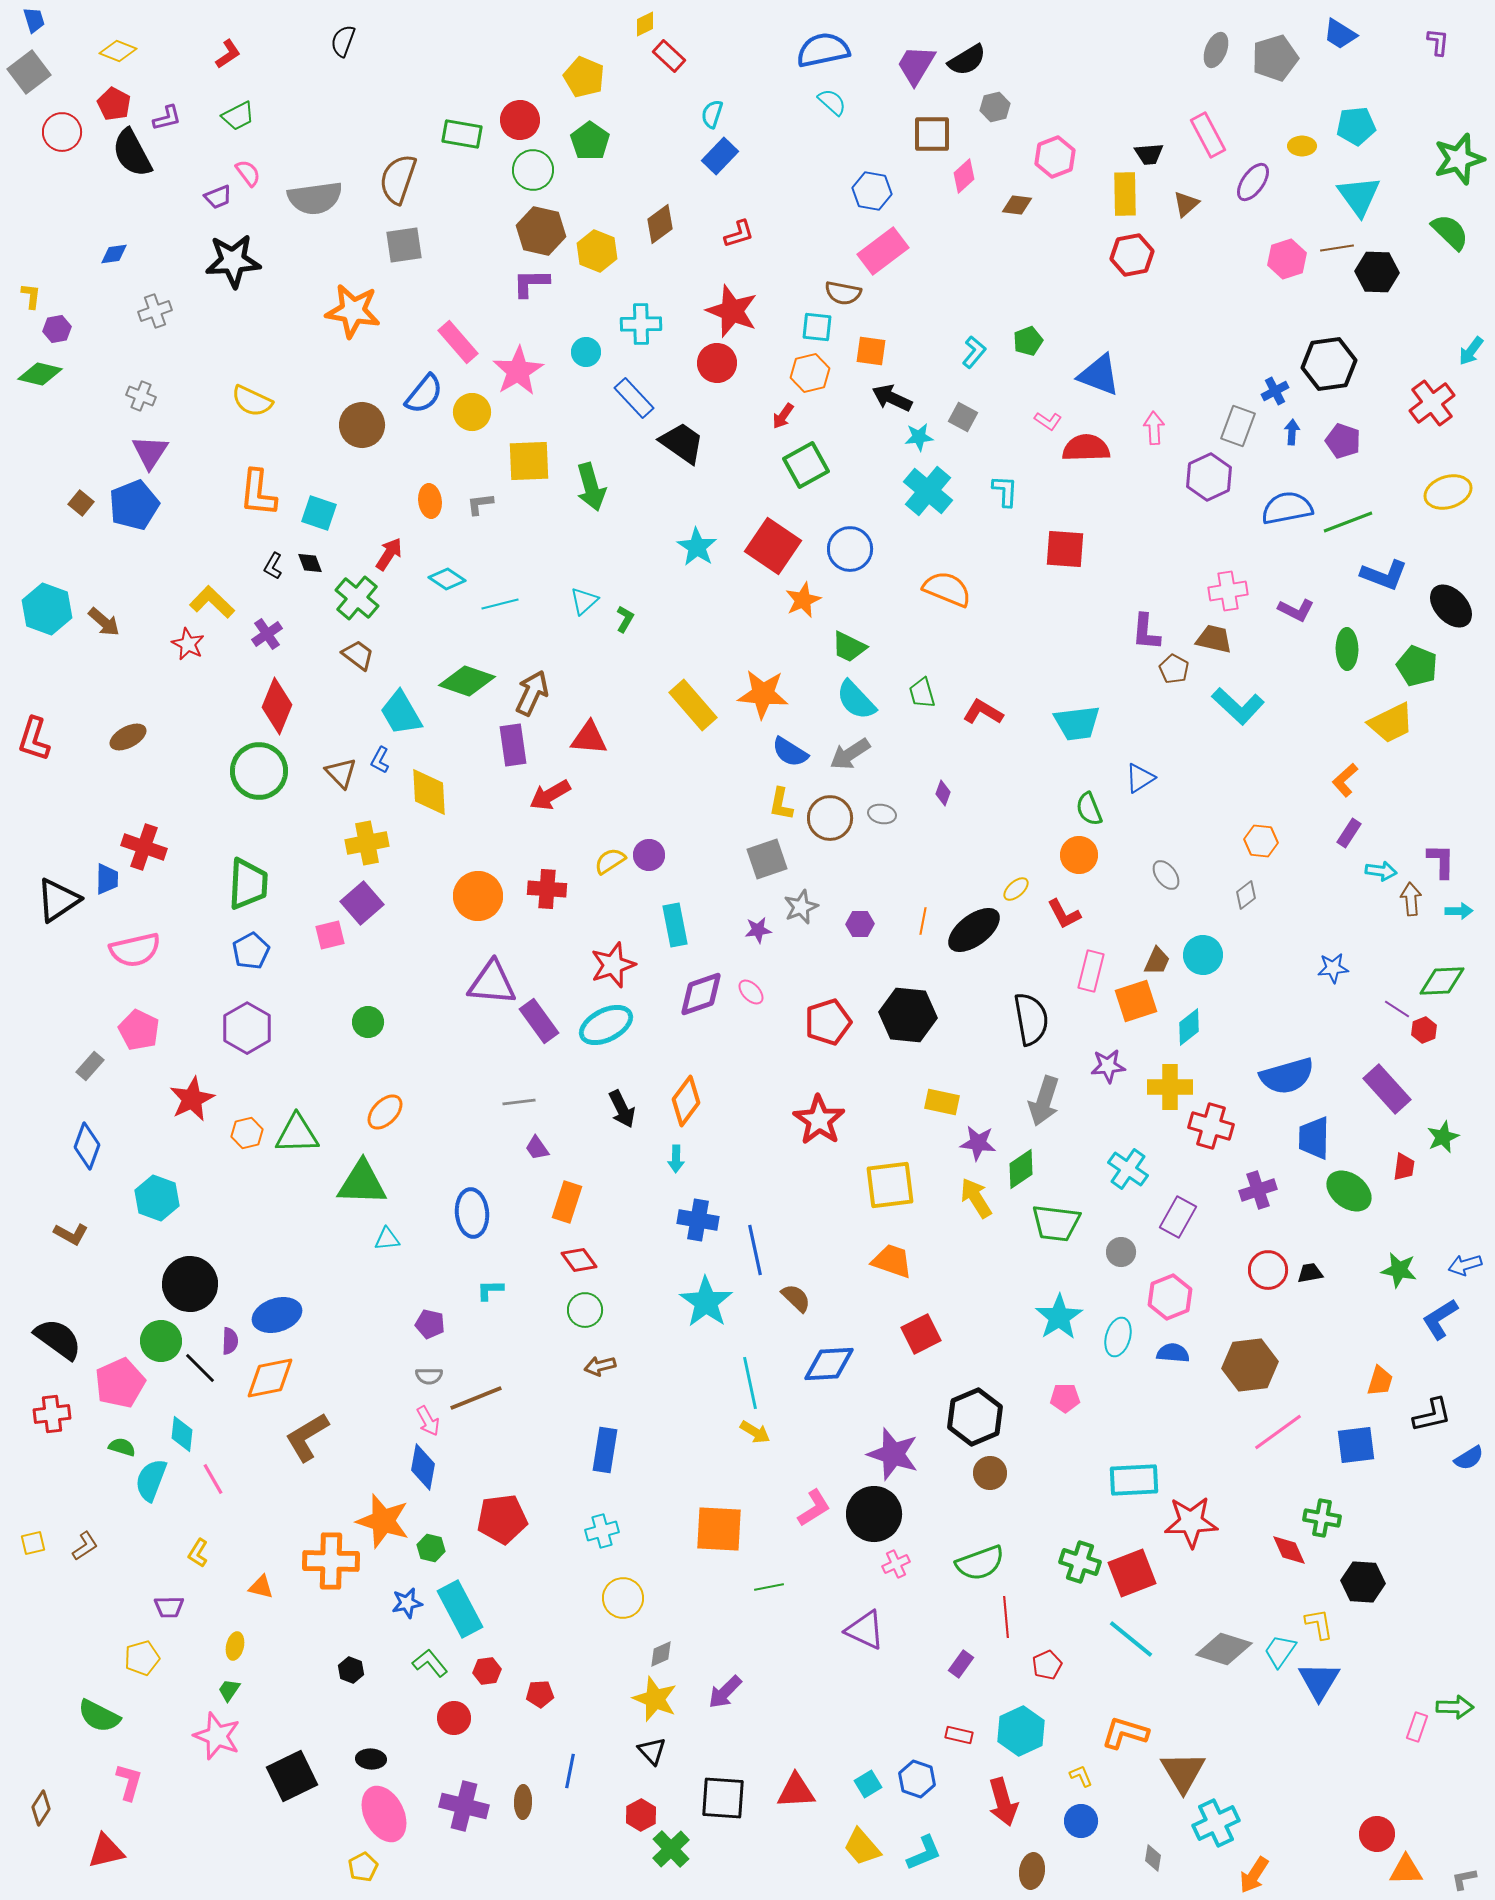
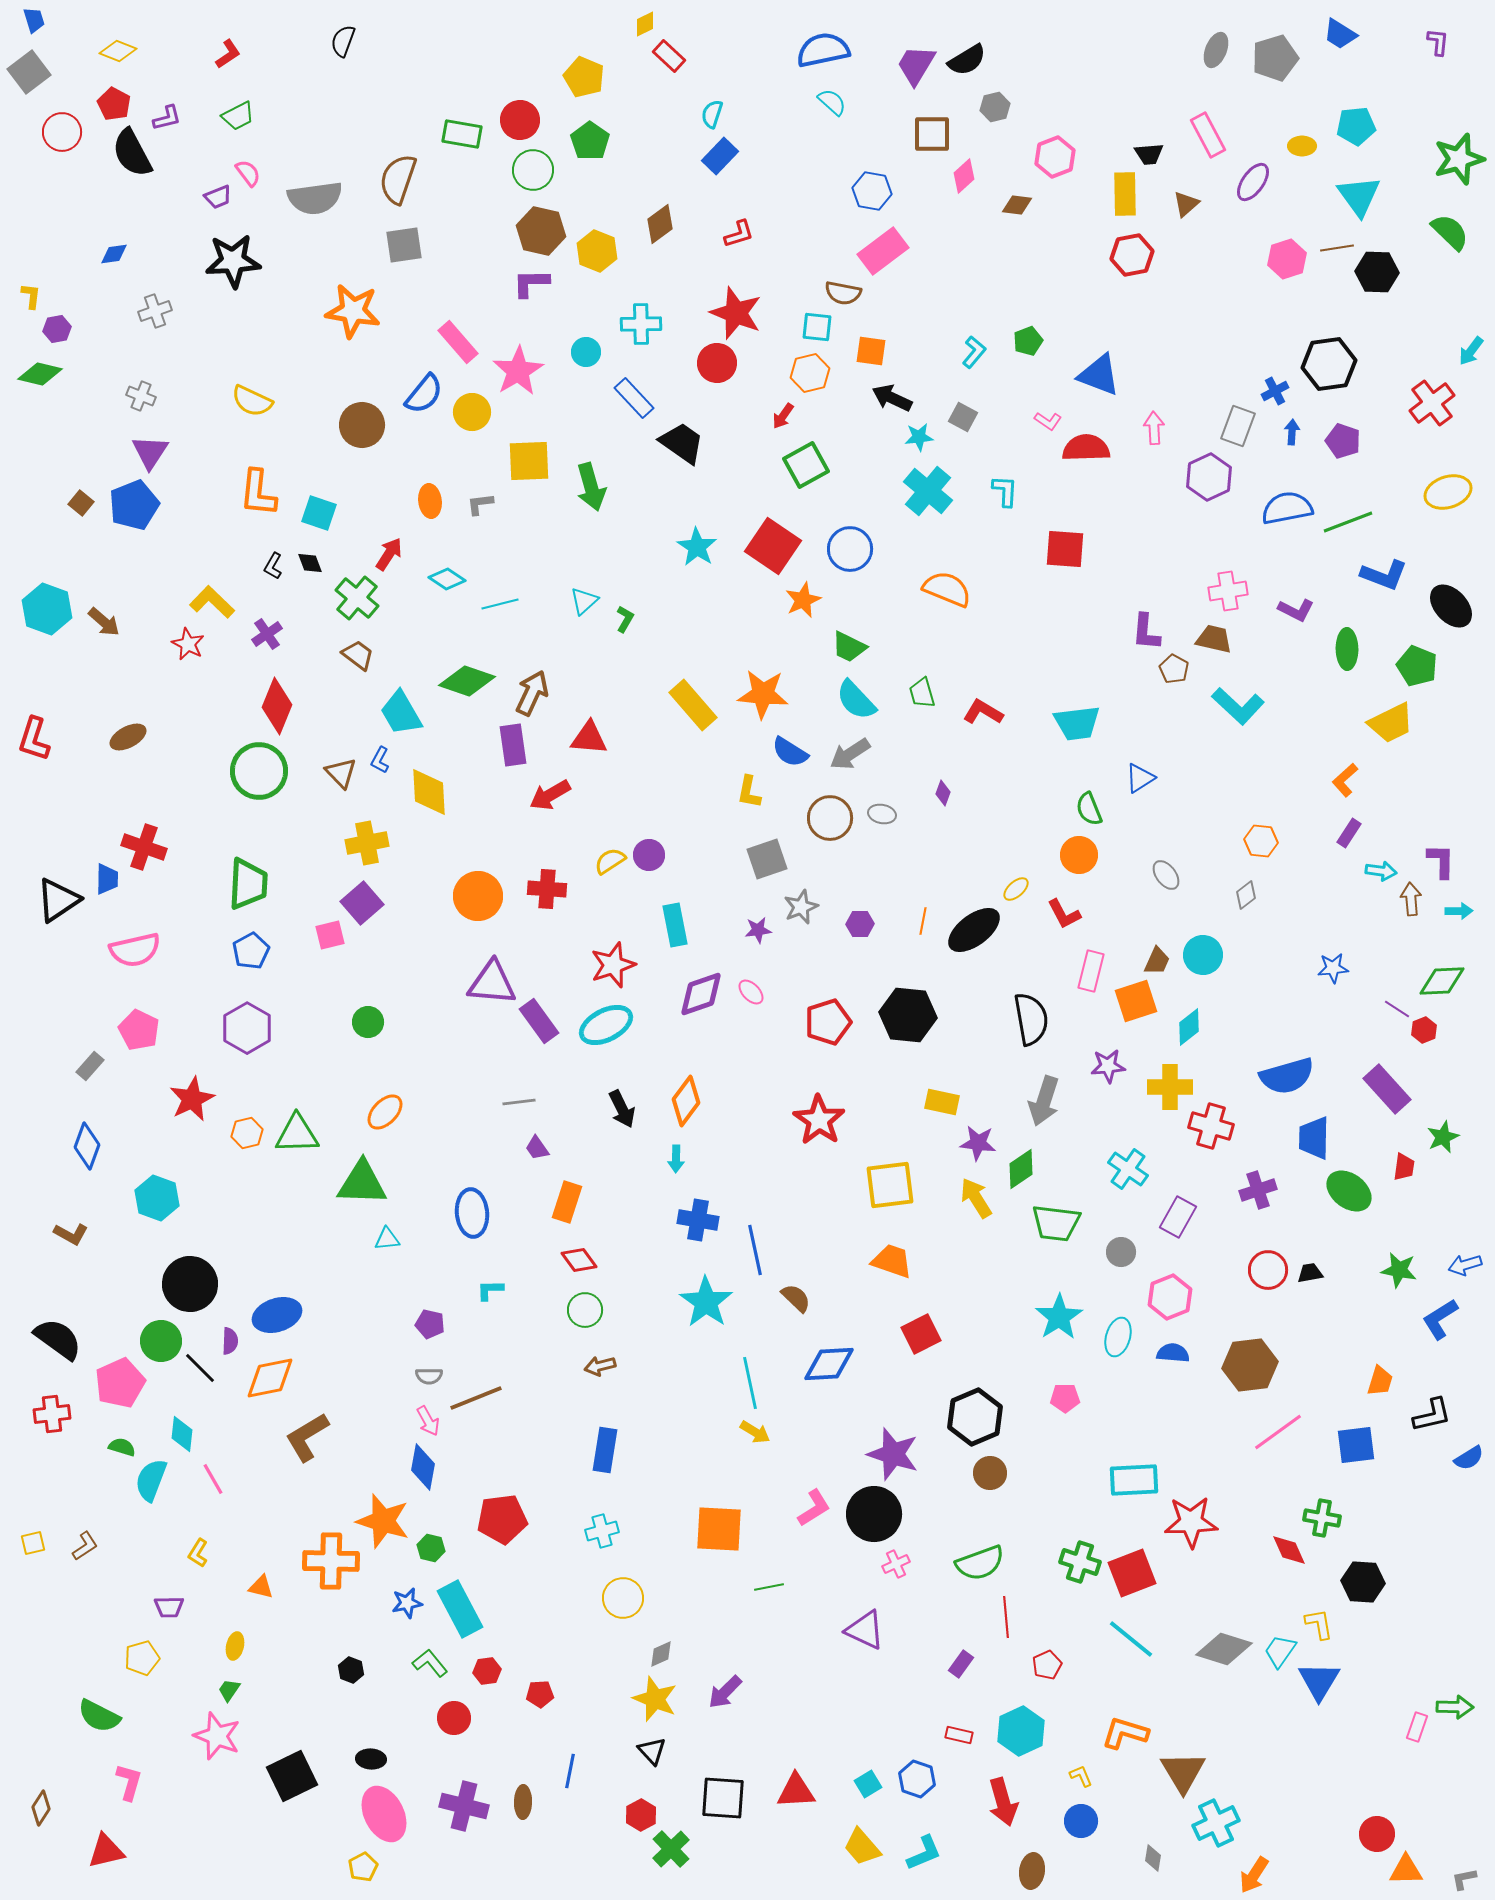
red star at (732, 311): moved 4 px right, 2 px down
yellow L-shape at (781, 804): moved 32 px left, 12 px up
